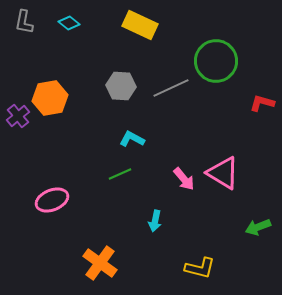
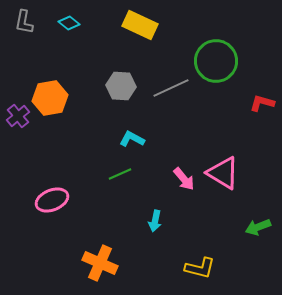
orange cross: rotated 12 degrees counterclockwise
